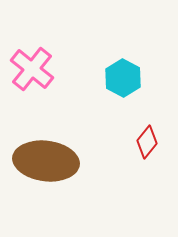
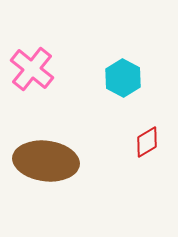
red diamond: rotated 20 degrees clockwise
